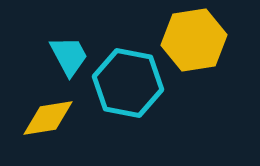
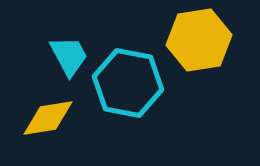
yellow hexagon: moved 5 px right
